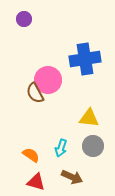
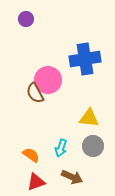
purple circle: moved 2 px right
red triangle: rotated 36 degrees counterclockwise
